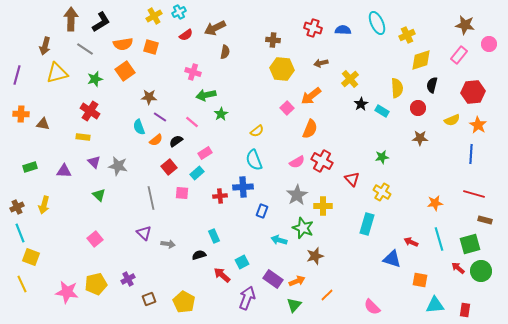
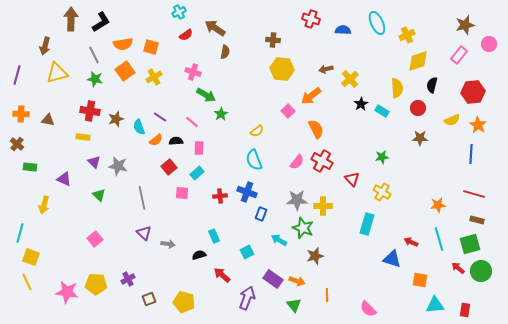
yellow cross at (154, 16): moved 61 px down
brown star at (465, 25): rotated 24 degrees counterclockwise
brown arrow at (215, 28): rotated 60 degrees clockwise
red cross at (313, 28): moved 2 px left, 9 px up
gray line at (85, 49): moved 9 px right, 6 px down; rotated 30 degrees clockwise
yellow diamond at (421, 60): moved 3 px left, 1 px down
brown arrow at (321, 63): moved 5 px right, 6 px down
green star at (95, 79): rotated 28 degrees clockwise
green arrow at (206, 95): rotated 138 degrees counterclockwise
brown star at (149, 97): moved 33 px left, 22 px down; rotated 21 degrees counterclockwise
pink square at (287, 108): moved 1 px right, 3 px down
red cross at (90, 111): rotated 24 degrees counterclockwise
brown triangle at (43, 124): moved 5 px right, 4 px up
orange semicircle at (310, 129): moved 6 px right; rotated 48 degrees counterclockwise
black semicircle at (176, 141): rotated 32 degrees clockwise
pink rectangle at (205, 153): moved 6 px left, 5 px up; rotated 56 degrees counterclockwise
pink semicircle at (297, 162): rotated 21 degrees counterclockwise
green rectangle at (30, 167): rotated 24 degrees clockwise
purple triangle at (64, 171): moved 8 px down; rotated 21 degrees clockwise
blue cross at (243, 187): moved 4 px right, 5 px down; rotated 24 degrees clockwise
gray star at (297, 195): moved 5 px down; rotated 30 degrees clockwise
gray line at (151, 198): moved 9 px left
orange star at (435, 203): moved 3 px right, 2 px down
brown cross at (17, 207): moved 63 px up; rotated 24 degrees counterclockwise
blue rectangle at (262, 211): moved 1 px left, 3 px down
brown rectangle at (485, 220): moved 8 px left
cyan line at (20, 233): rotated 36 degrees clockwise
cyan arrow at (279, 240): rotated 14 degrees clockwise
cyan square at (242, 262): moved 5 px right, 10 px up
orange arrow at (297, 281): rotated 42 degrees clockwise
yellow line at (22, 284): moved 5 px right, 2 px up
yellow pentagon at (96, 284): rotated 15 degrees clockwise
orange line at (327, 295): rotated 48 degrees counterclockwise
yellow pentagon at (184, 302): rotated 15 degrees counterclockwise
green triangle at (294, 305): rotated 21 degrees counterclockwise
pink semicircle at (372, 307): moved 4 px left, 2 px down
